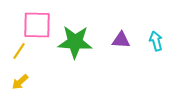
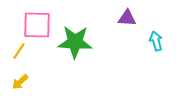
purple triangle: moved 6 px right, 22 px up
